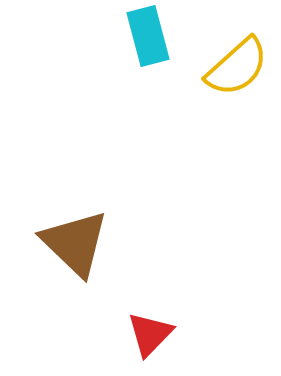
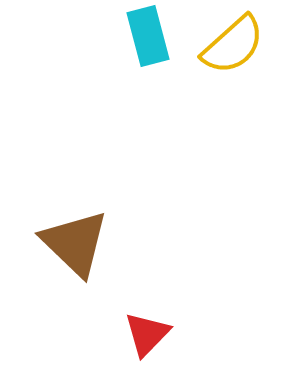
yellow semicircle: moved 4 px left, 22 px up
red triangle: moved 3 px left
